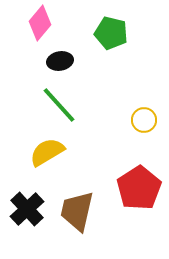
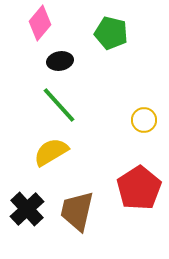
yellow semicircle: moved 4 px right
